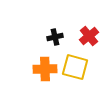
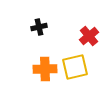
black cross: moved 16 px left, 10 px up
yellow square: rotated 28 degrees counterclockwise
